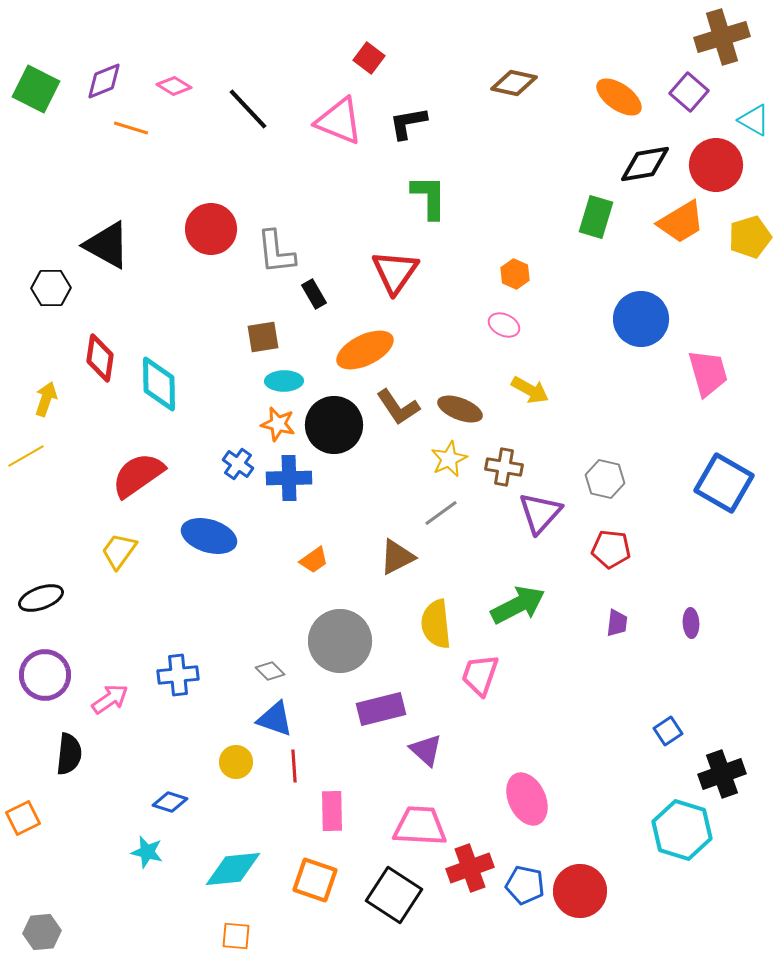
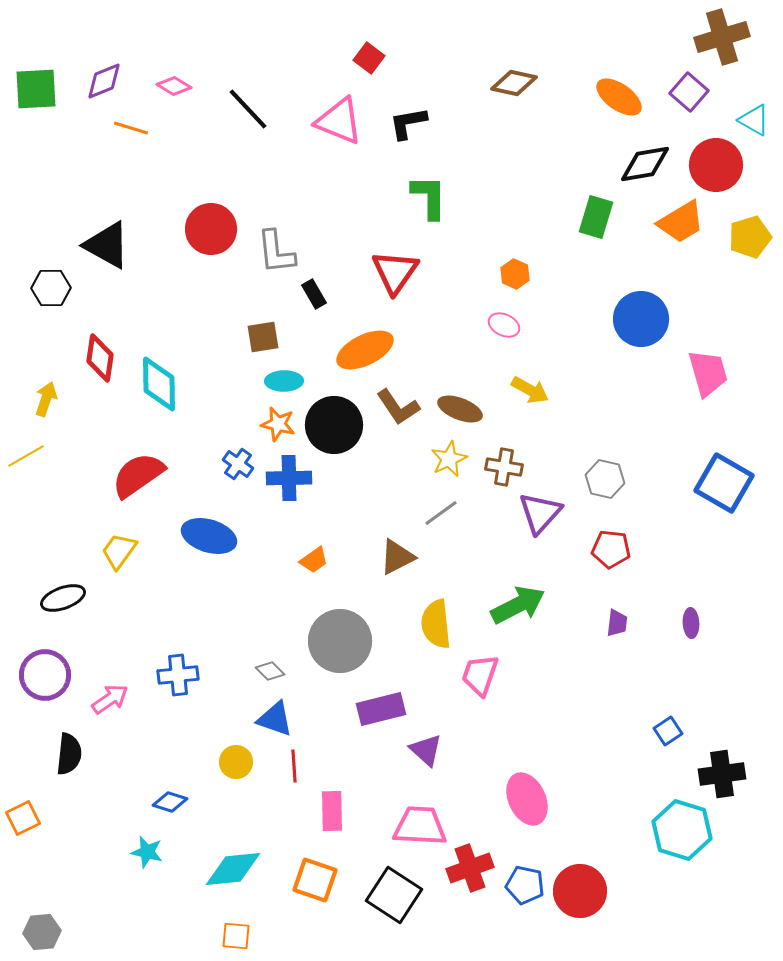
green square at (36, 89): rotated 30 degrees counterclockwise
black ellipse at (41, 598): moved 22 px right
black cross at (722, 774): rotated 12 degrees clockwise
